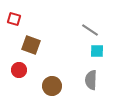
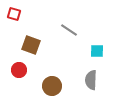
red square: moved 5 px up
gray line: moved 21 px left
